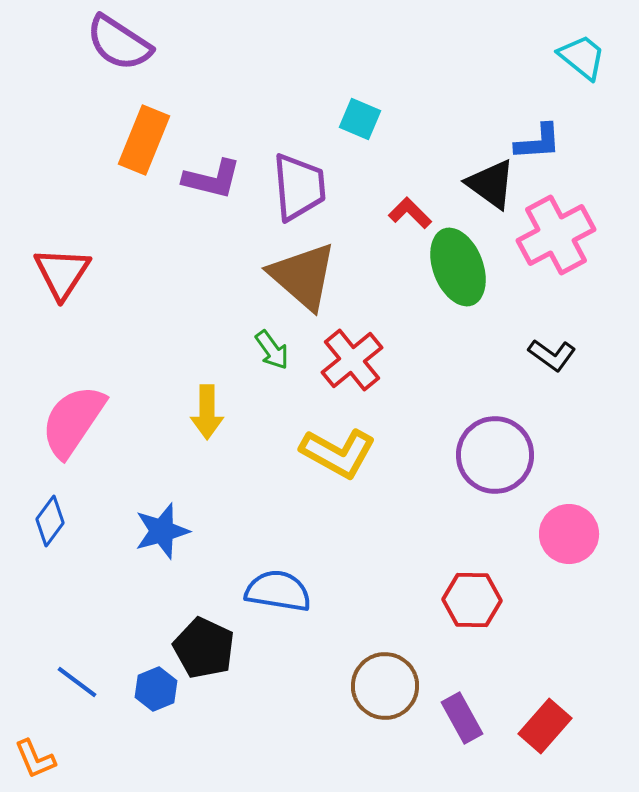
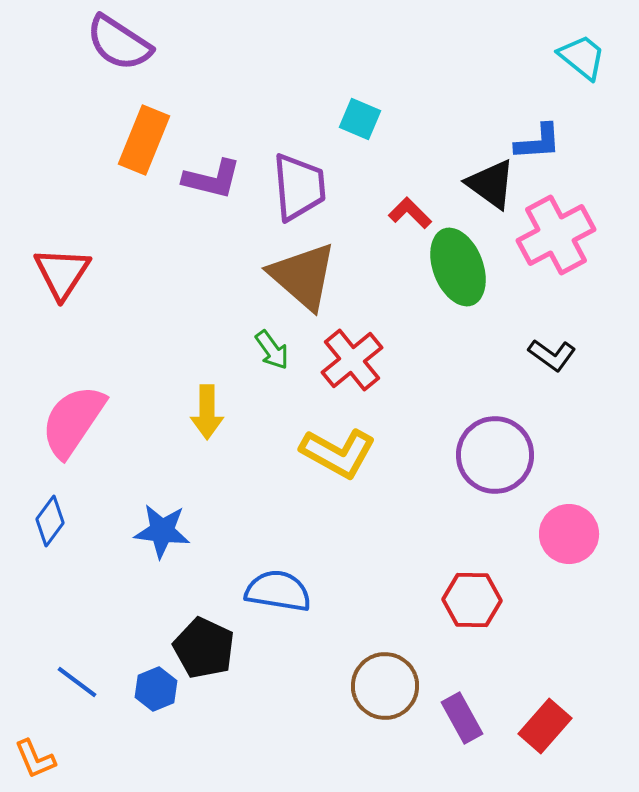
blue star: rotated 22 degrees clockwise
